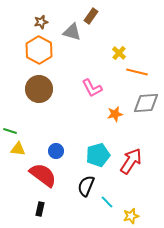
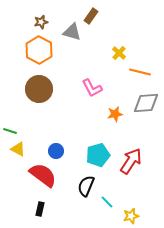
orange line: moved 3 px right
yellow triangle: rotated 21 degrees clockwise
